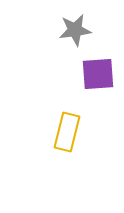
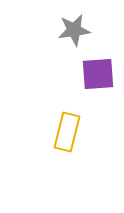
gray star: moved 1 px left
